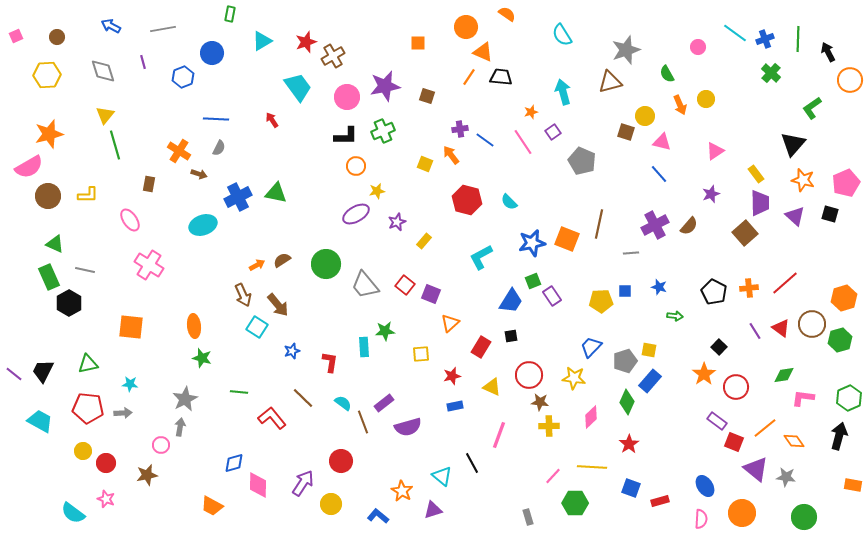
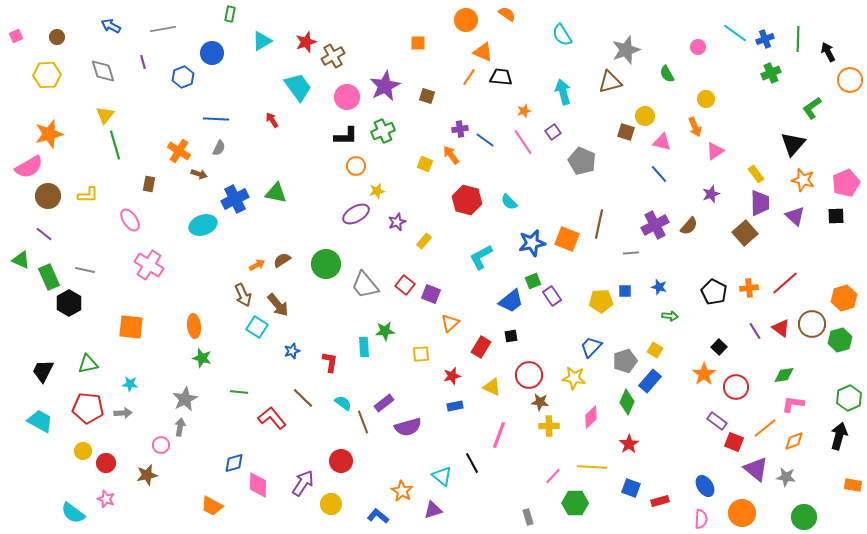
orange circle at (466, 27): moved 7 px up
green cross at (771, 73): rotated 24 degrees clockwise
purple star at (385, 86): rotated 16 degrees counterclockwise
orange arrow at (680, 105): moved 15 px right, 22 px down
orange star at (531, 112): moved 7 px left, 1 px up
blue cross at (238, 197): moved 3 px left, 2 px down
black square at (830, 214): moved 6 px right, 2 px down; rotated 18 degrees counterclockwise
green triangle at (55, 244): moved 34 px left, 16 px down
blue trapezoid at (511, 301): rotated 20 degrees clockwise
green arrow at (675, 316): moved 5 px left
yellow square at (649, 350): moved 6 px right; rotated 21 degrees clockwise
purple line at (14, 374): moved 30 px right, 140 px up
pink L-shape at (803, 398): moved 10 px left, 6 px down
orange diamond at (794, 441): rotated 75 degrees counterclockwise
